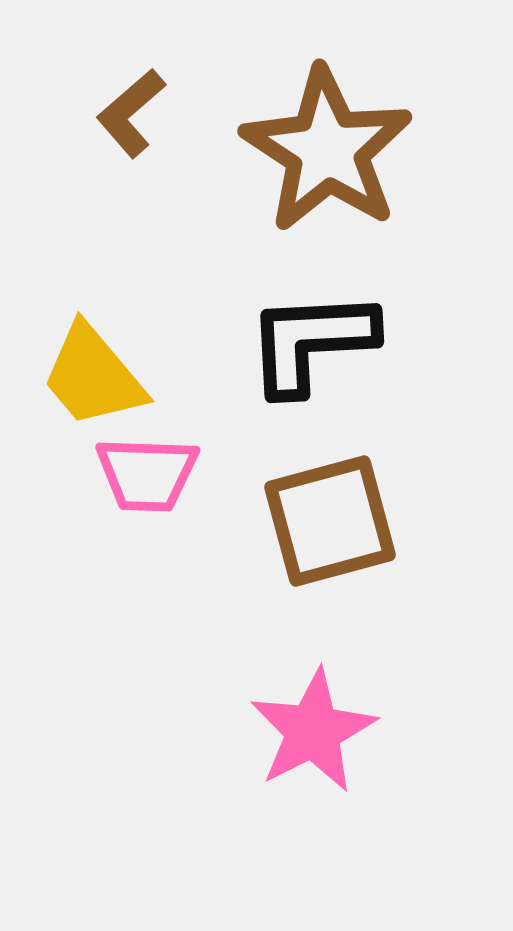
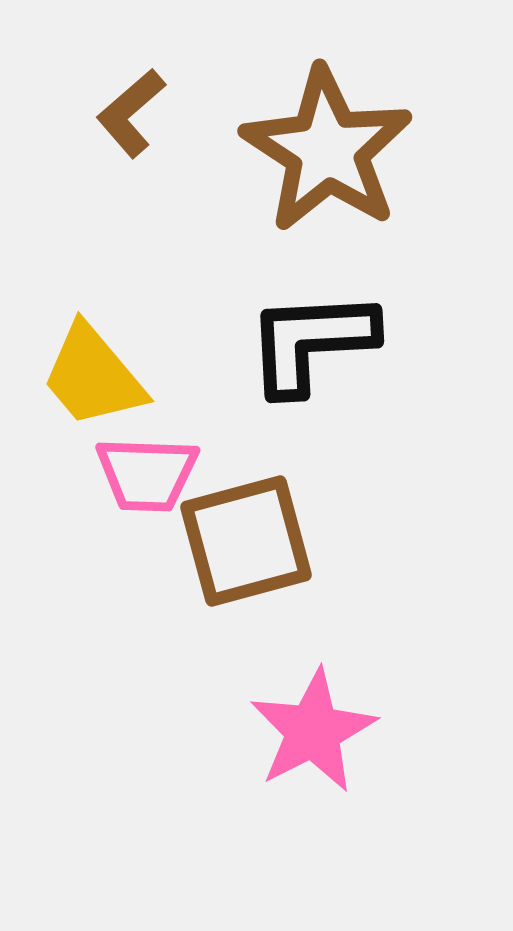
brown square: moved 84 px left, 20 px down
